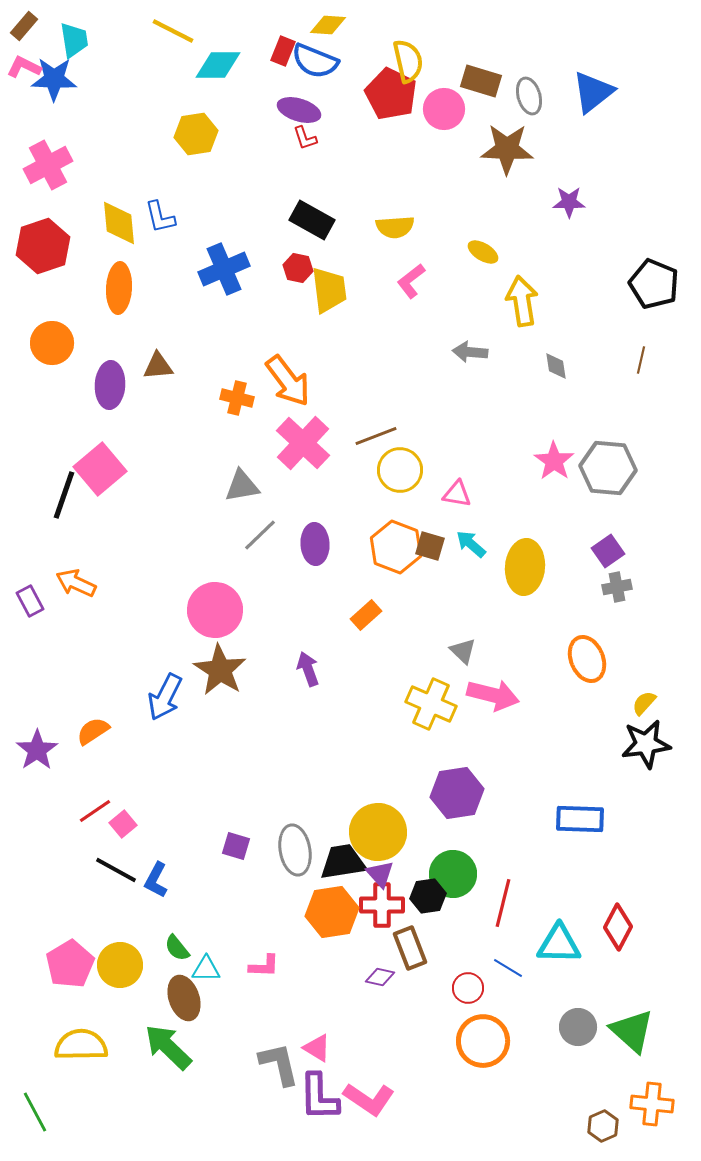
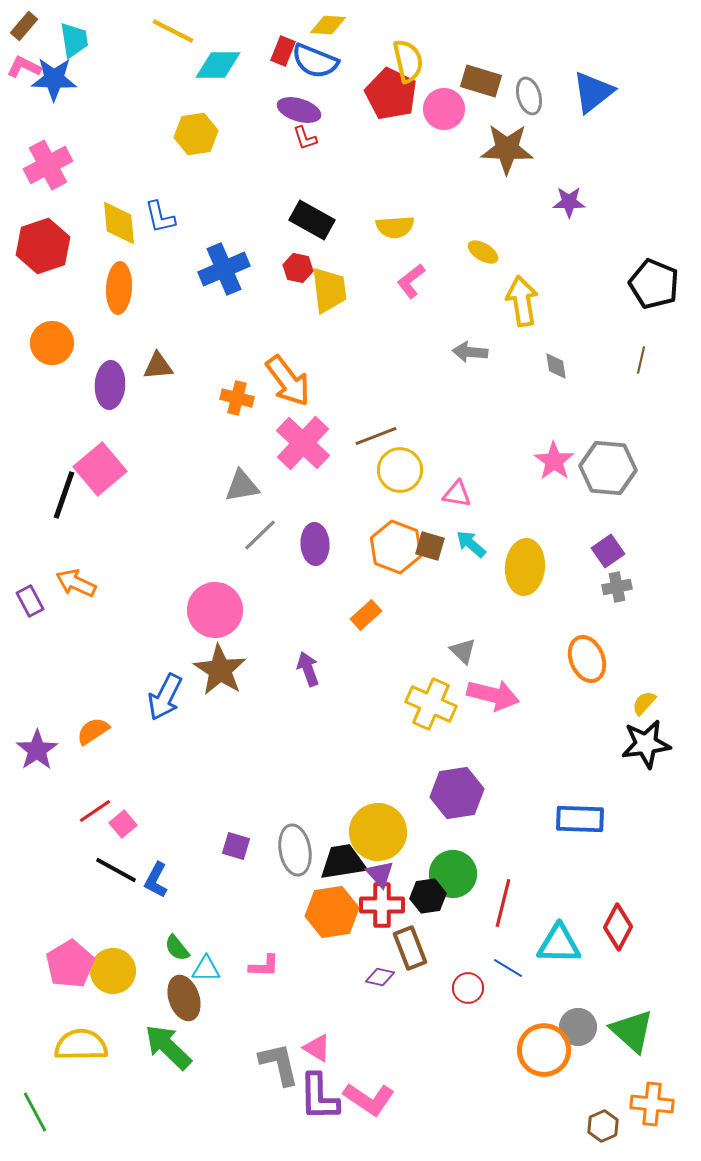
yellow circle at (120, 965): moved 7 px left, 6 px down
orange circle at (483, 1041): moved 61 px right, 9 px down
